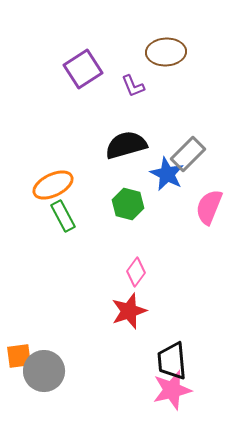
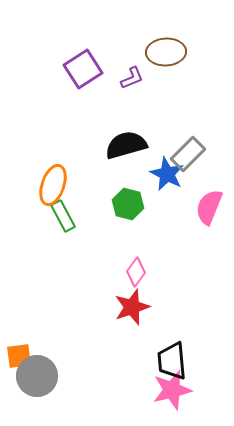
purple L-shape: moved 1 px left, 8 px up; rotated 90 degrees counterclockwise
orange ellipse: rotated 45 degrees counterclockwise
red star: moved 3 px right, 4 px up
gray circle: moved 7 px left, 5 px down
